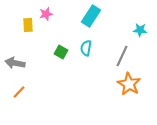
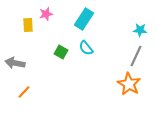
cyan rectangle: moved 7 px left, 3 px down
cyan semicircle: rotated 49 degrees counterclockwise
gray line: moved 14 px right
orange line: moved 5 px right
